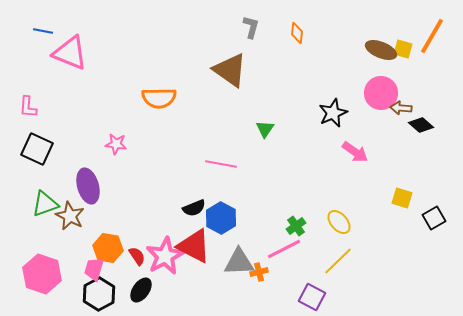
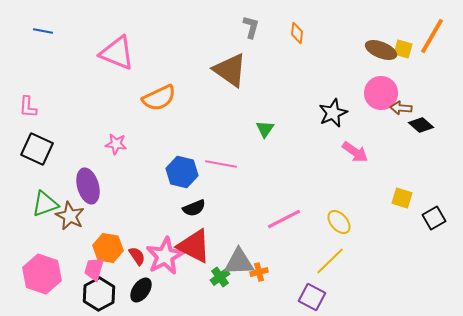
pink triangle at (70, 53): moved 47 px right
orange semicircle at (159, 98): rotated 24 degrees counterclockwise
blue hexagon at (221, 218): moved 39 px left, 46 px up; rotated 16 degrees counterclockwise
green cross at (296, 226): moved 76 px left, 51 px down
pink line at (284, 249): moved 30 px up
yellow line at (338, 261): moved 8 px left
